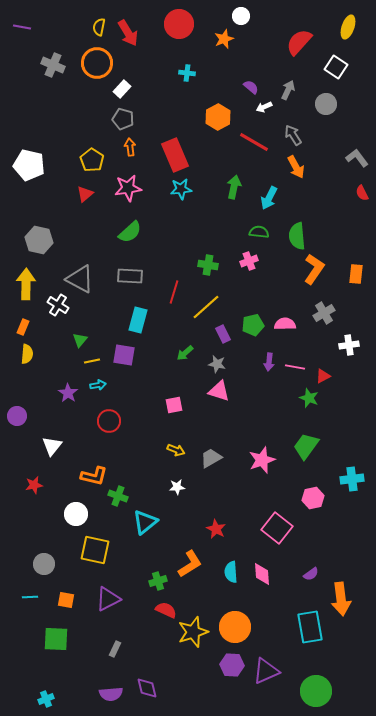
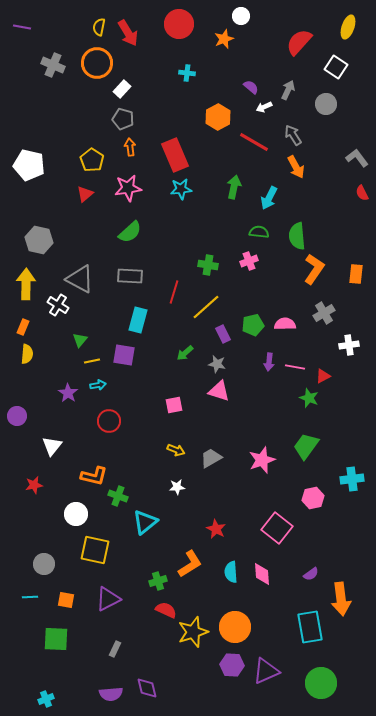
green circle at (316, 691): moved 5 px right, 8 px up
